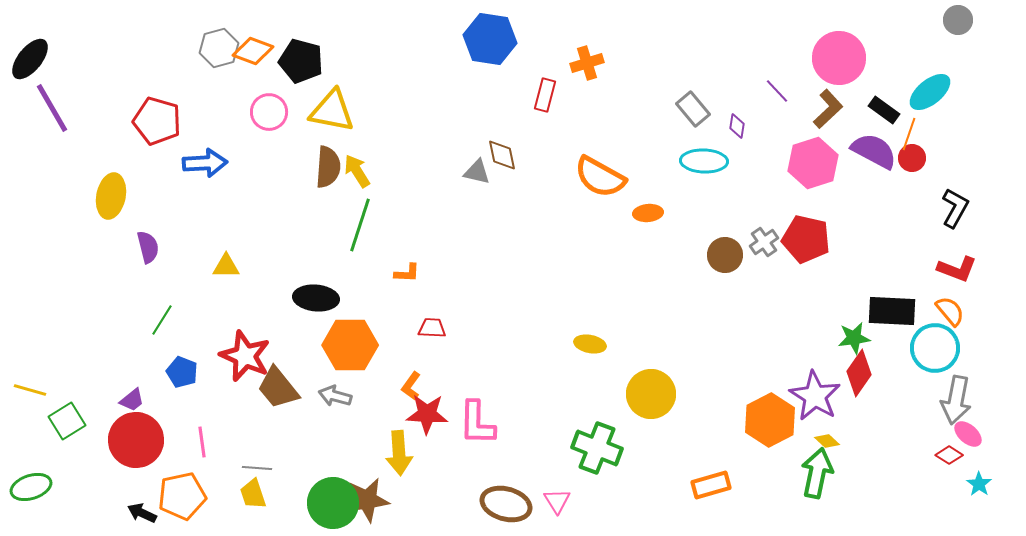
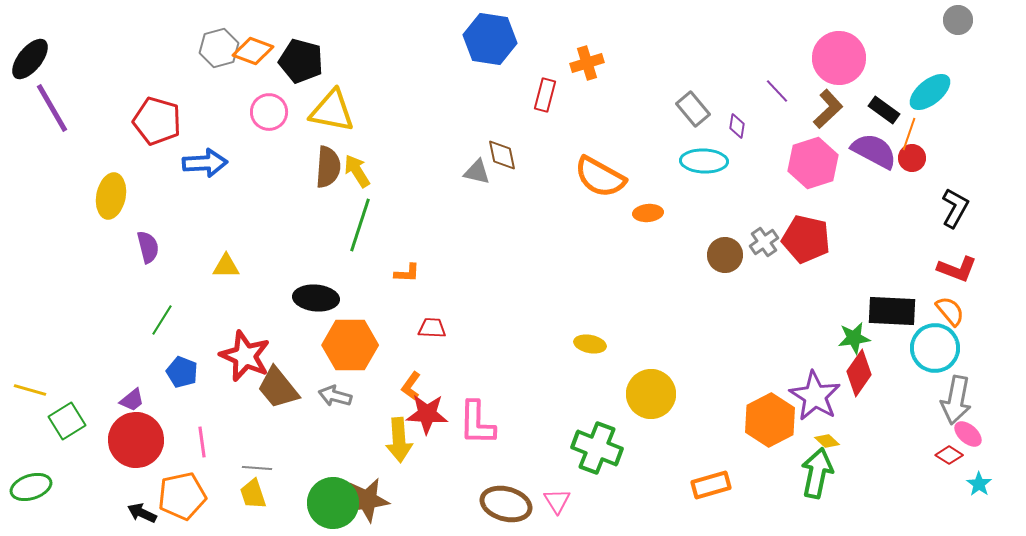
yellow arrow at (399, 453): moved 13 px up
